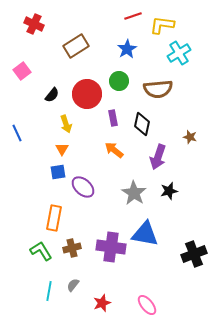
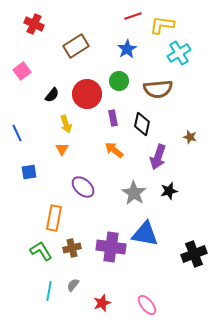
blue square: moved 29 px left
